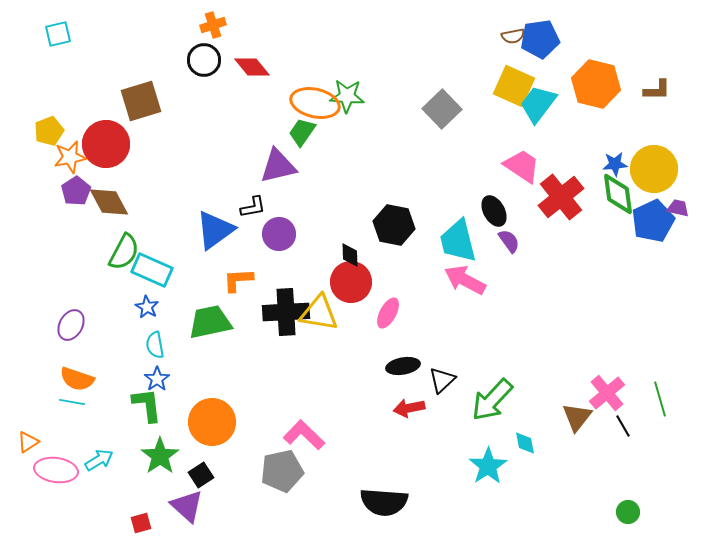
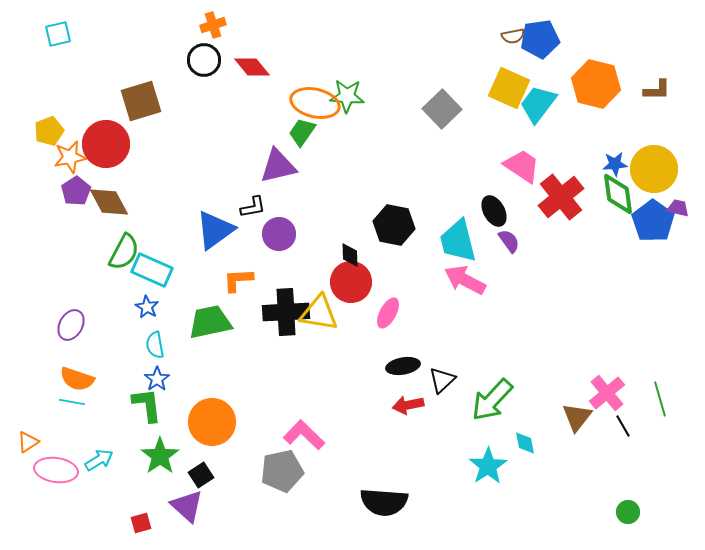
yellow square at (514, 86): moved 5 px left, 2 px down
blue pentagon at (653, 221): rotated 12 degrees counterclockwise
red arrow at (409, 408): moved 1 px left, 3 px up
